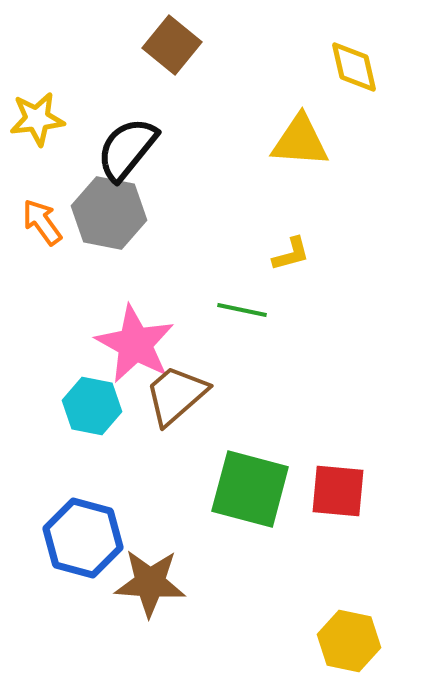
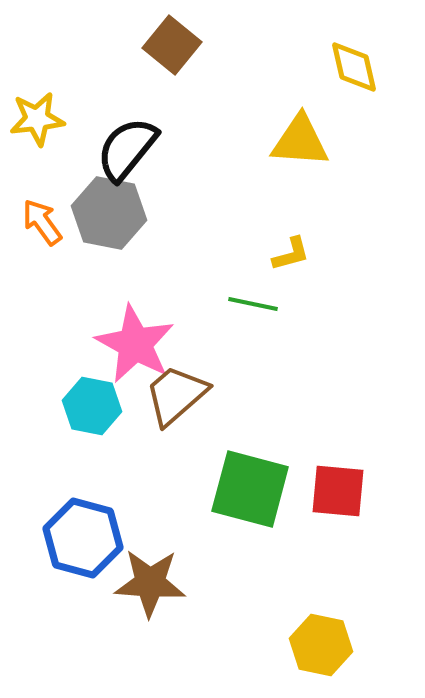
green line: moved 11 px right, 6 px up
yellow hexagon: moved 28 px left, 4 px down
